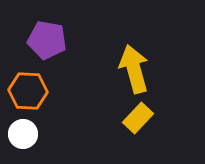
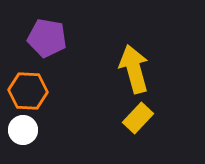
purple pentagon: moved 2 px up
white circle: moved 4 px up
